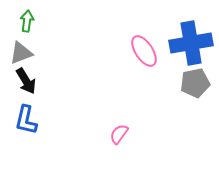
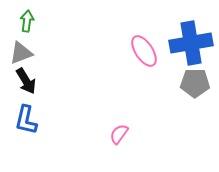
gray pentagon: rotated 12 degrees clockwise
